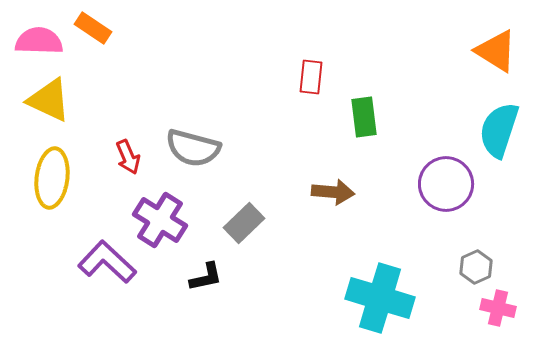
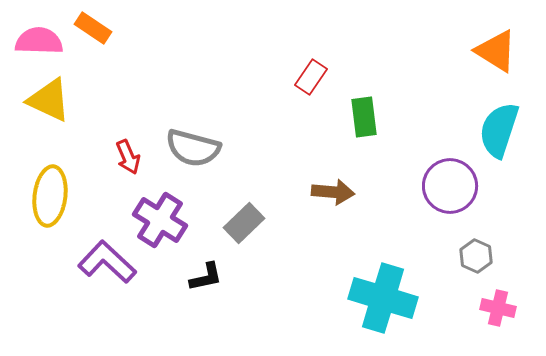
red rectangle: rotated 28 degrees clockwise
yellow ellipse: moved 2 px left, 18 px down
purple circle: moved 4 px right, 2 px down
gray hexagon: moved 11 px up; rotated 12 degrees counterclockwise
cyan cross: moved 3 px right
